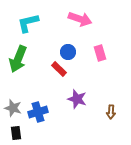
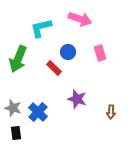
cyan L-shape: moved 13 px right, 5 px down
red rectangle: moved 5 px left, 1 px up
blue cross: rotated 30 degrees counterclockwise
